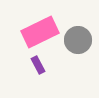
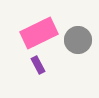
pink rectangle: moved 1 px left, 1 px down
